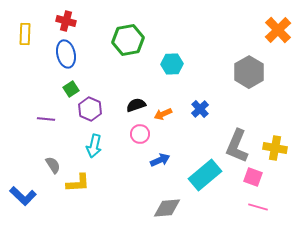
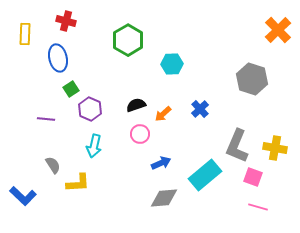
green hexagon: rotated 20 degrees counterclockwise
blue ellipse: moved 8 px left, 4 px down
gray hexagon: moved 3 px right, 7 px down; rotated 12 degrees counterclockwise
orange arrow: rotated 18 degrees counterclockwise
blue arrow: moved 1 px right, 3 px down
gray diamond: moved 3 px left, 10 px up
